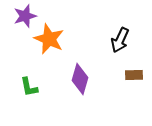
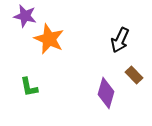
purple star: rotated 30 degrees clockwise
brown rectangle: rotated 48 degrees clockwise
purple diamond: moved 26 px right, 14 px down
